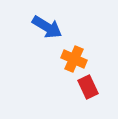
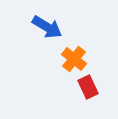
orange cross: rotated 15 degrees clockwise
